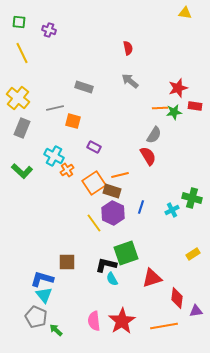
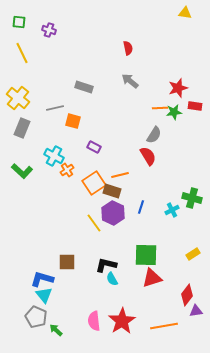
green square at (126, 253): moved 20 px right, 2 px down; rotated 20 degrees clockwise
red diamond at (177, 298): moved 10 px right, 3 px up; rotated 30 degrees clockwise
